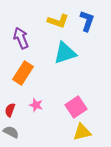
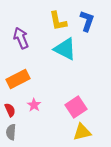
yellow L-shape: rotated 60 degrees clockwise
cyan triangle: moved 4 px up; rotated 45 degrees clockwise
orange rectangle: moved 5 px left, 6 px down; rotated 30 degrees clockwise
pink star: moved 2 px left; rotated 16 degrees clockwise
red semicircle: rotated 136 degrees clockwise
gray semicircle: rotated 112 degrees counterclockwise
